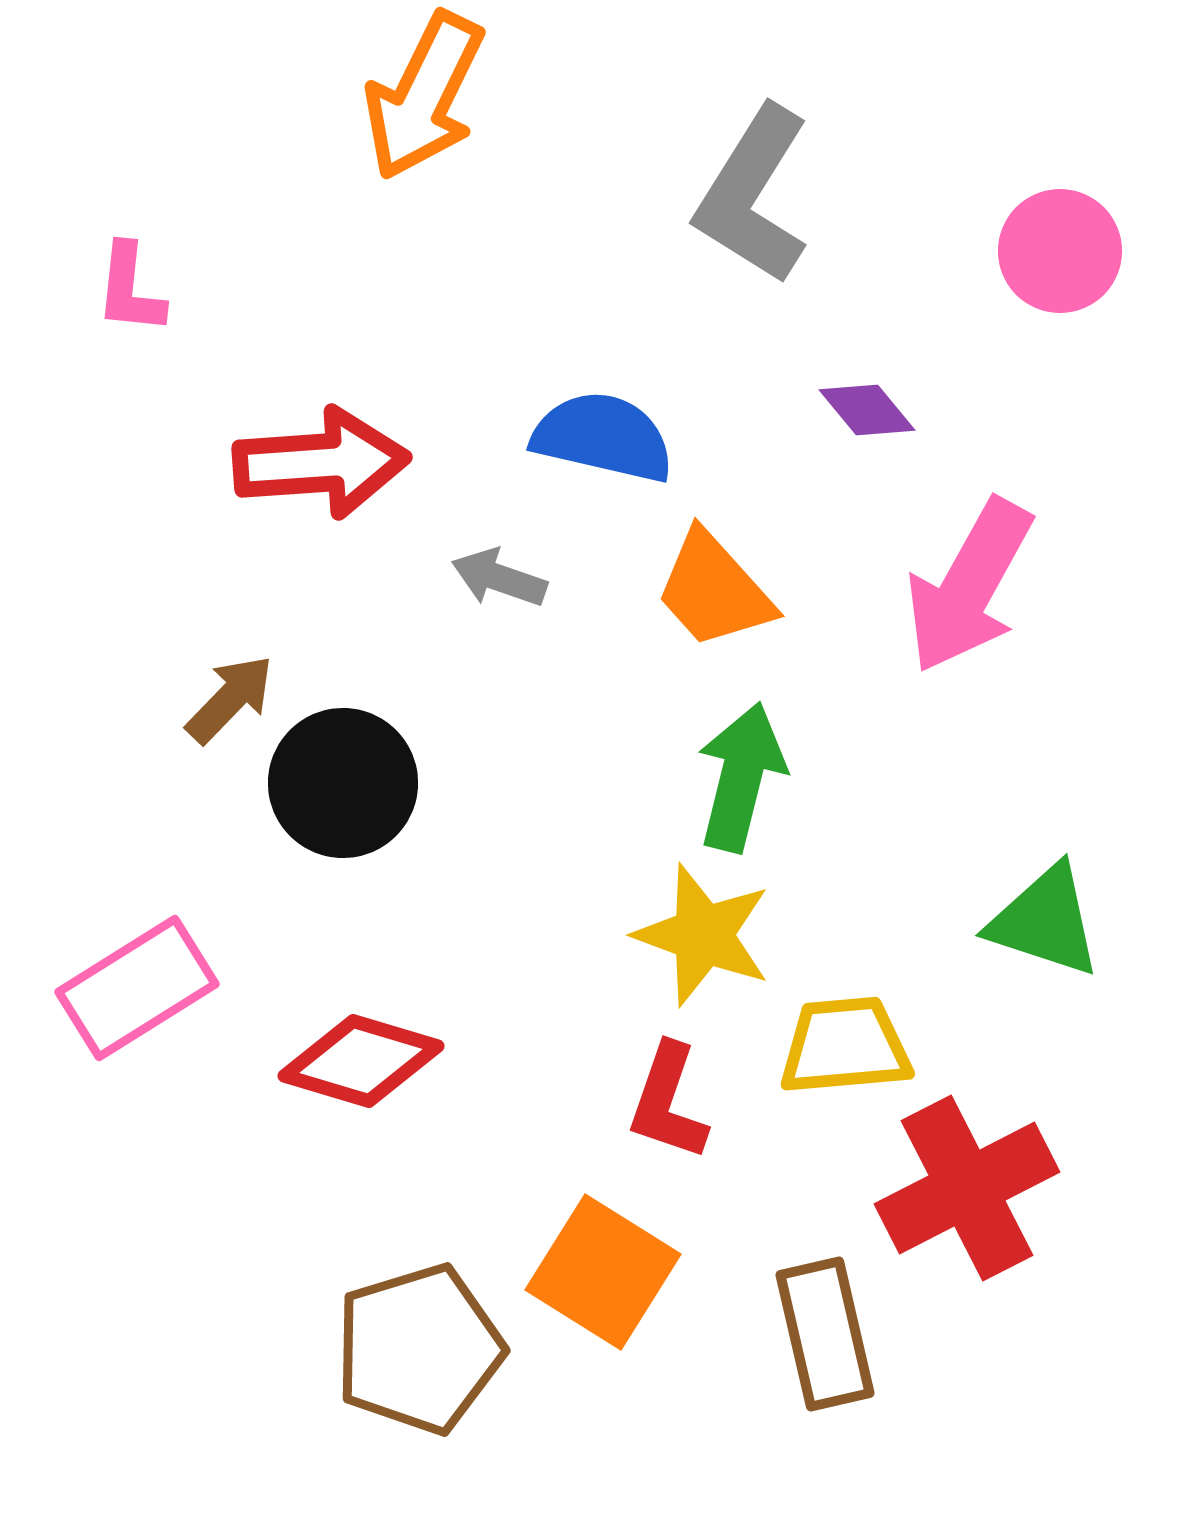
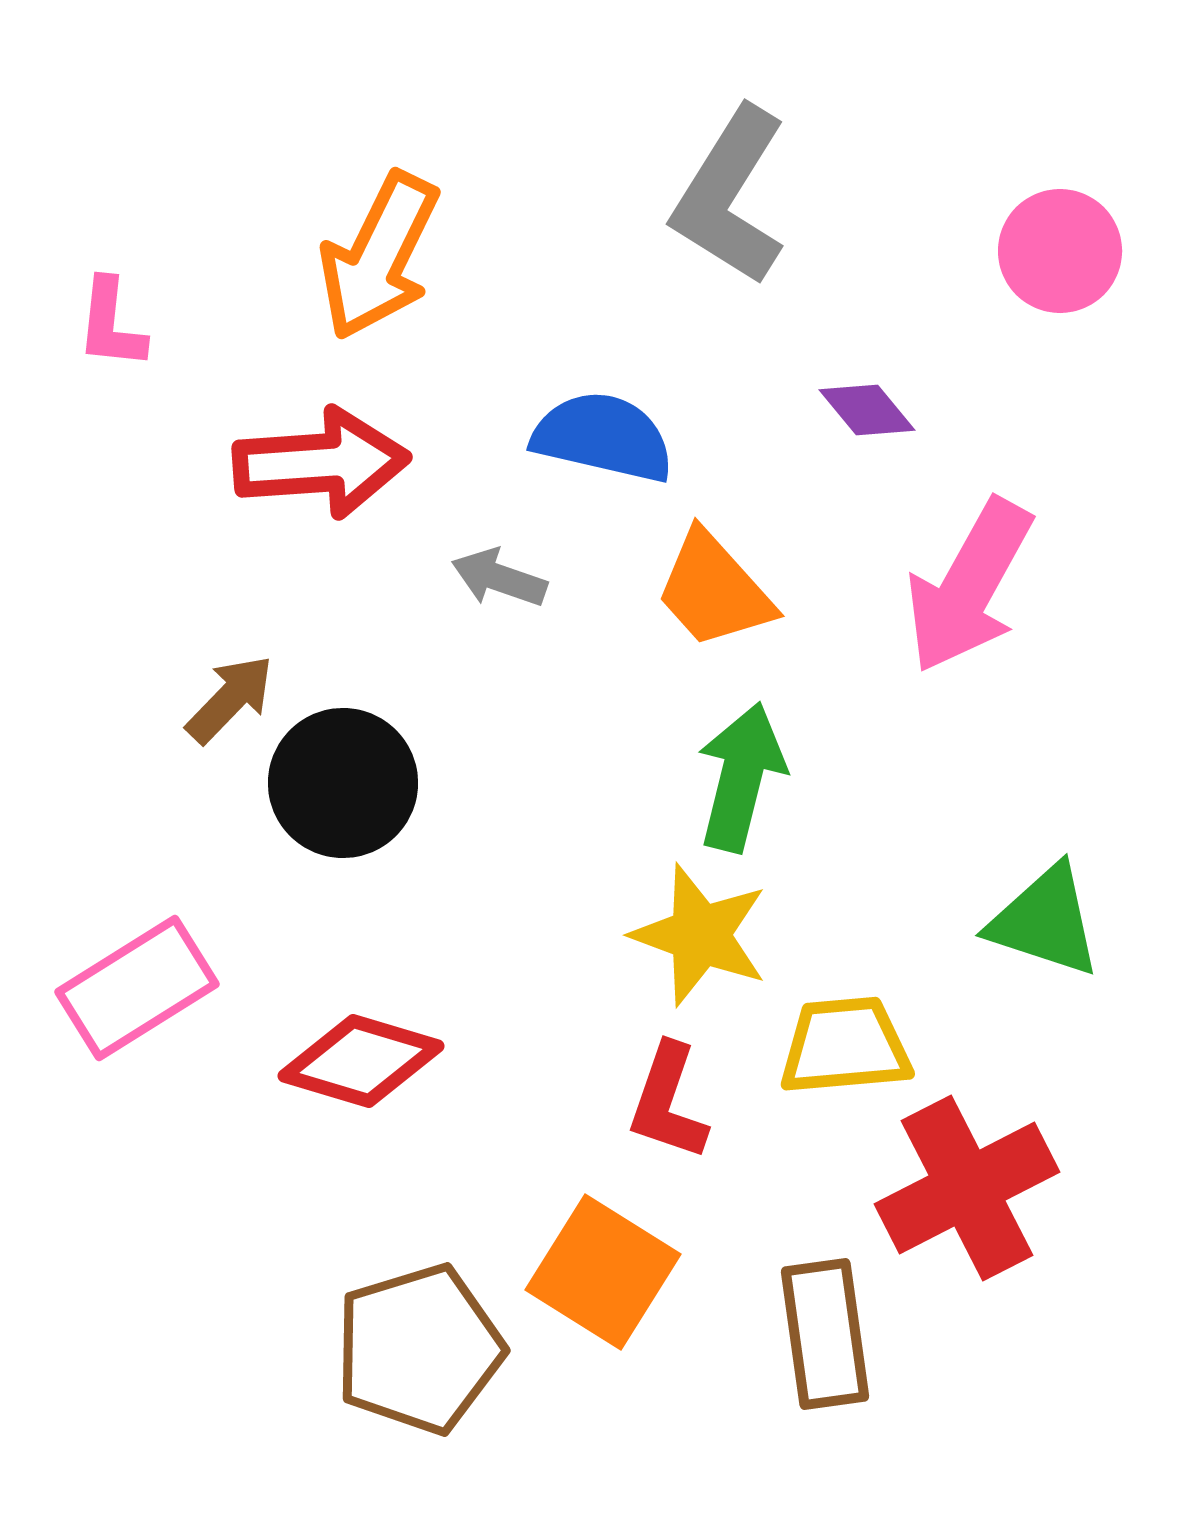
orange arrow: moved 45 px left, 160 px down
gray L-shape: moved 23 px left, 1 px down
pink L-shape: moved 19 px left, 35 px down
yellow star: moved 3 px left
brown rectangle: rotated 5 degrees clockwise
